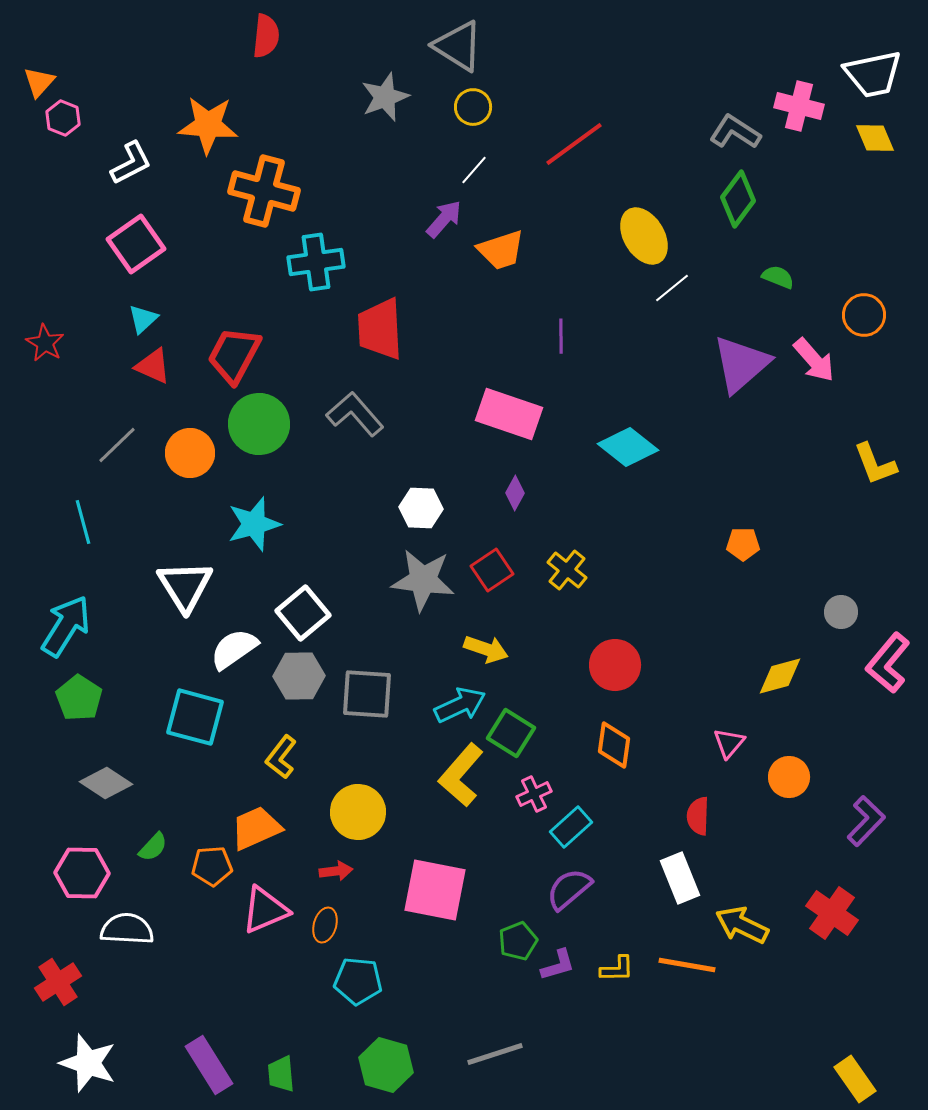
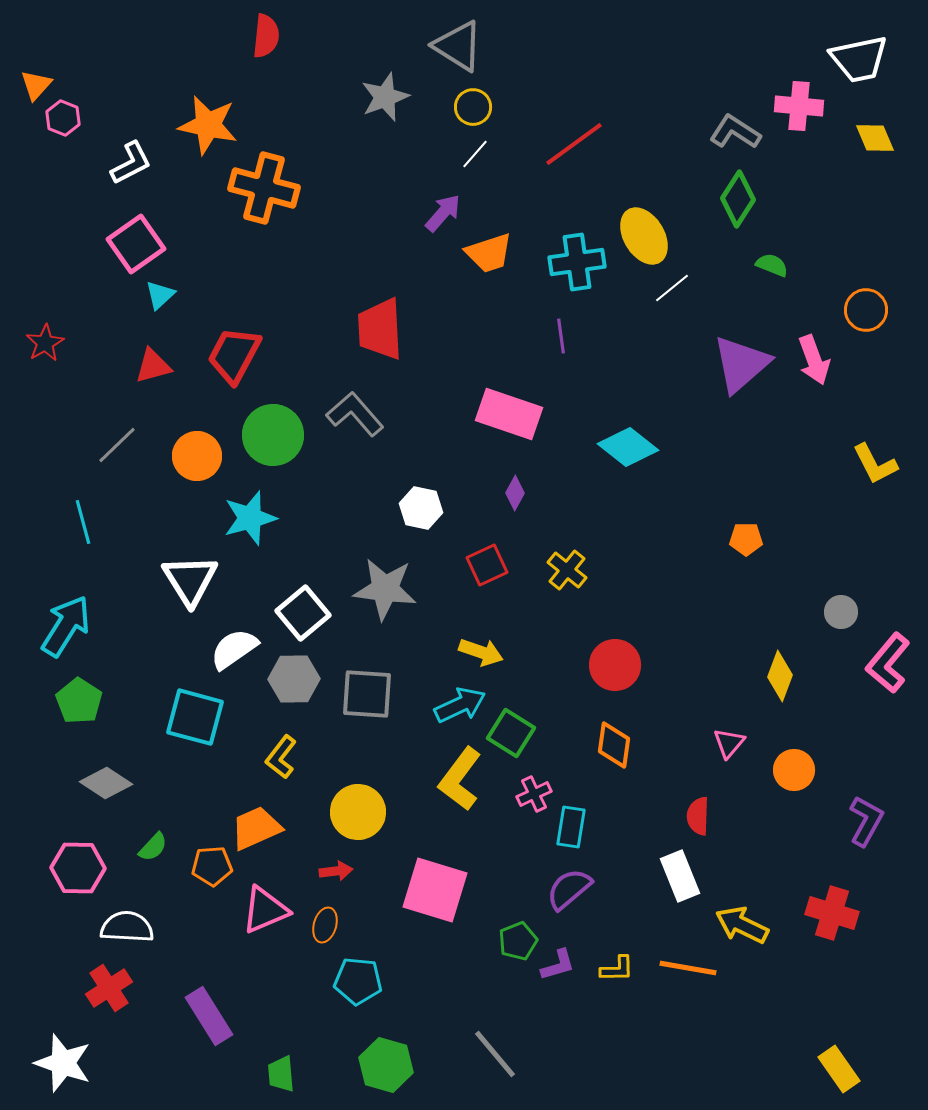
white trapezoid at (873, 74): moved 14 px left, 15 px up
orange triangle at (39, 82): moved 3 px left, 3 px down
pink cross at (799, 106): rotated 9 degrees counterclockwise
orange star at (208, 125): rotated 8 degrees clockwise
white line at (474, 170): moved 1 px right, 16 px up
orange cross at (264, 191): moved 3 px up
green diamond at (738, 199): rotated 4 degrees counterclockwise
purple arrow at (444, 219): moved 1 px left, 6 px up
orange trapezoid at (501, 250): moved 12 px left, 3 px down
cyan cross at (316, 262): moved 261 px right
green semicircle at (778, 277): moved 6 px left, 12 px up
orange circle at (864, 315): moved 2 px right, 5 px up
cyan triangle at (143, 319): moved 17 px right, 24 px up
purple line at (561, 336): rotated 8 degrees counterclockwise
red star at (45, 343): rotated 12 degrees clockwise
pink arrow at (814, 360): rotated 21 degrees clockwise
red triangle at (153, 366): rotated 39 degrees counterclockwise
green circle at (259, 424): moved 14 px right, 11 px down
orange circle at (190, 453): moved 7 px right, 3 px down
yellow L-shape at (875, 464): rotated 6 degrees counterclockwise
white hexagon at (421, 508): rotated 9 degrees clockwise
cyan star at (254, 524): moved 4 px left, 6 px up
orange pentagon at (743, 544): moved 3 px right, 5 px up
red square at (492, 570): moved 5 px left, 5 px up; rotated 9 degrees clockwise
gray star at (423, 580): moved 38 px left, 9 px down
white triangle at (185, 586): moved 5 px right, 6 px up
yellow arrow at (486, 649): moved 5 px left, 3 px down
gray hexagon at (299, 676): moved 5 px left, 3 px down
yellow diamond at (780, 676): rotated 54 degrees counterclockwise
green pentagon at (79, 698): moved 3 px down
yellow L-shape at (461, 775): moved 1 px left, 4 px down; rotated 4 degrees counterclockwise
orange circle at (789, 777): moved 5 px right, 7 px up
purple L-shape at (866, 821): rotated 15 degrees counterclockwise
cyan rectangle at (571, 827): rotated 39 degrees counterclockwise
pink hexagon at (82, 873): moved 4 px left, 5 px up
white rectangle at (680, 878): moved 2 px up
pink square at (435, 890): rotated 6 degrees clockwise
red cross at (832, 913): rotated 18 degrees counterclockwise
white semicircle at (127, 929): moved 2 px up
orange line at (687, 965): moved 1 px right, 3 px down
red cross at (58, 982): moved 51 px right, 6 px down
gray line at (495, 1054): rotated 68 degrees clockwise
white star at (88, 1063): moved 25 px left
purple rectangle at (209, 1065): moved 49 px up
yellow rectangle at (855, 1079): moved 16 px left, 10 px up
